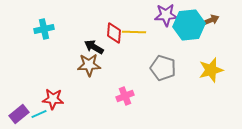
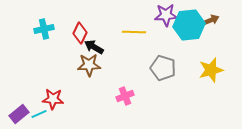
red diamond: moved 34 px left; rotated 20 degrees clockwise
